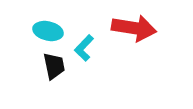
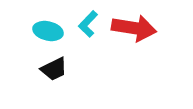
cyan L-shape: moved 4 px right, 24 px up
black trapezoid: moved 3 px down; rotated 76 degrees clockwise
